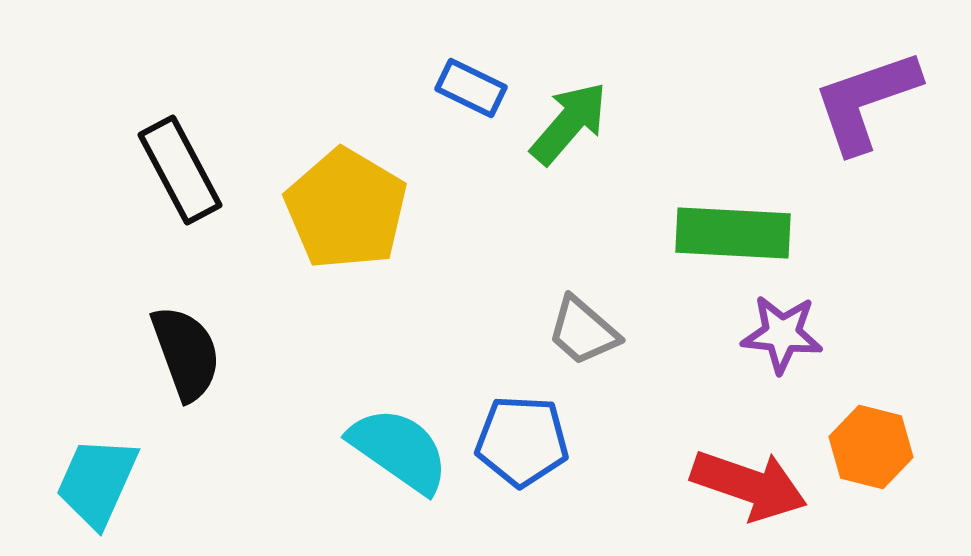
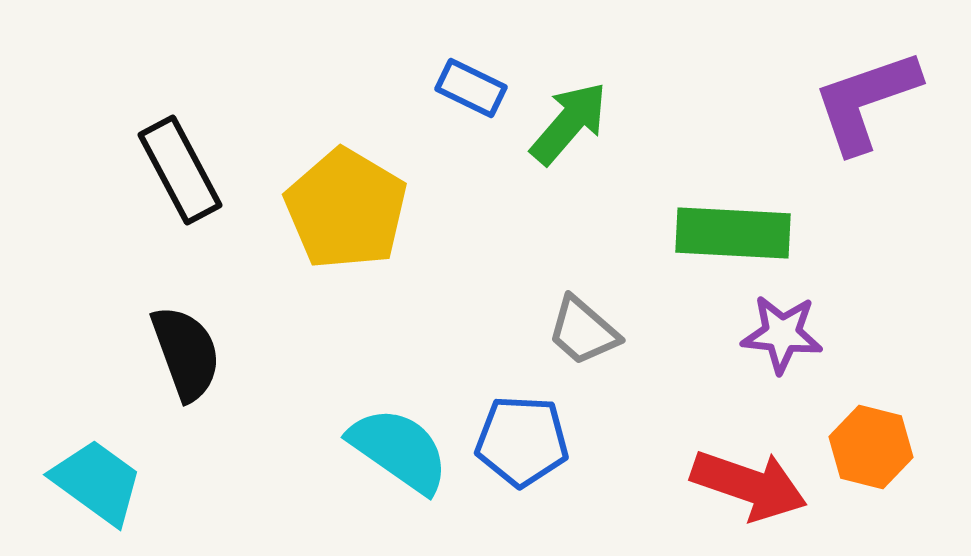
cyan trapezoid: rotated 102 degrees clockwise
